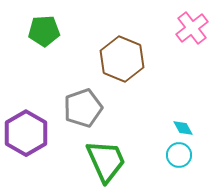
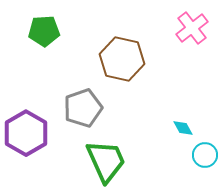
brown hexagon: rotated 9 degrees counterclockwise
cyan circle: moved 26 px right
